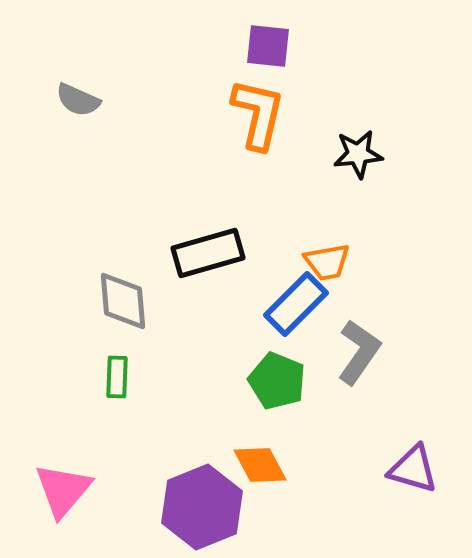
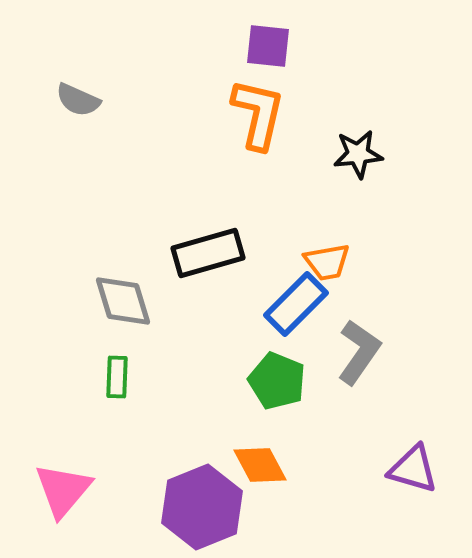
gray diamond: rotated 12 degrees counterclockwise
